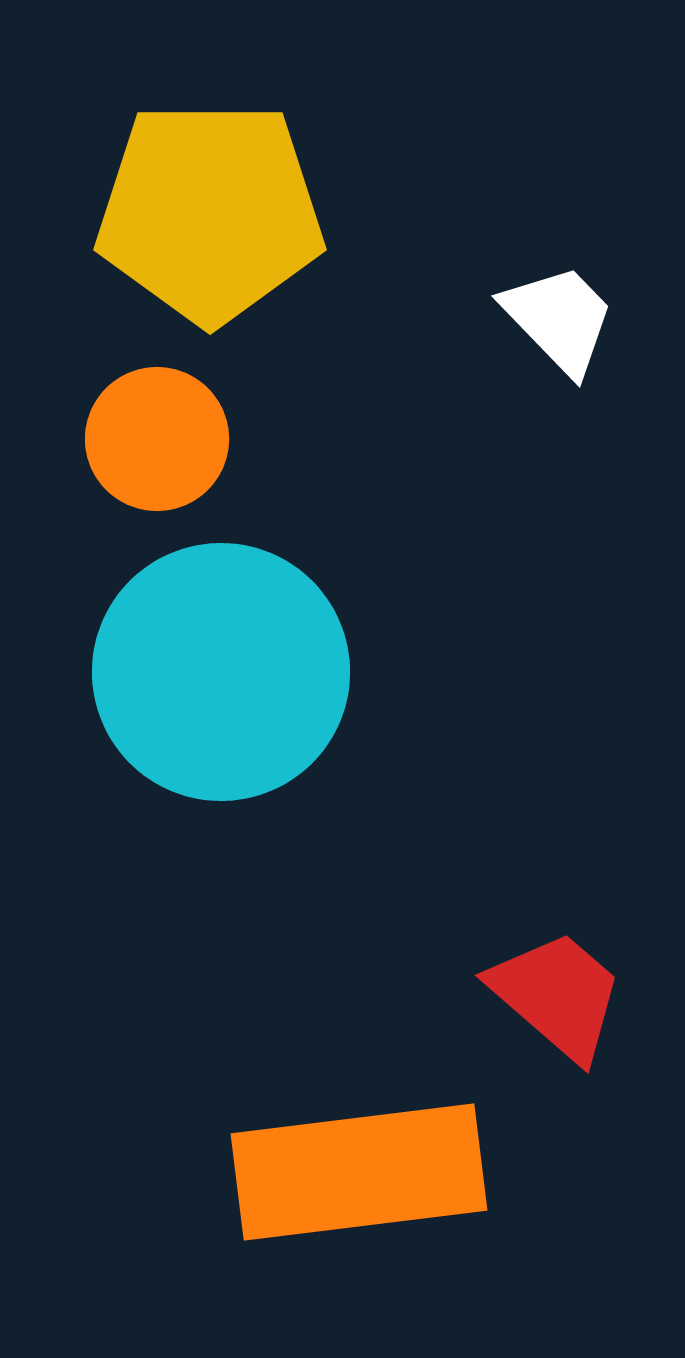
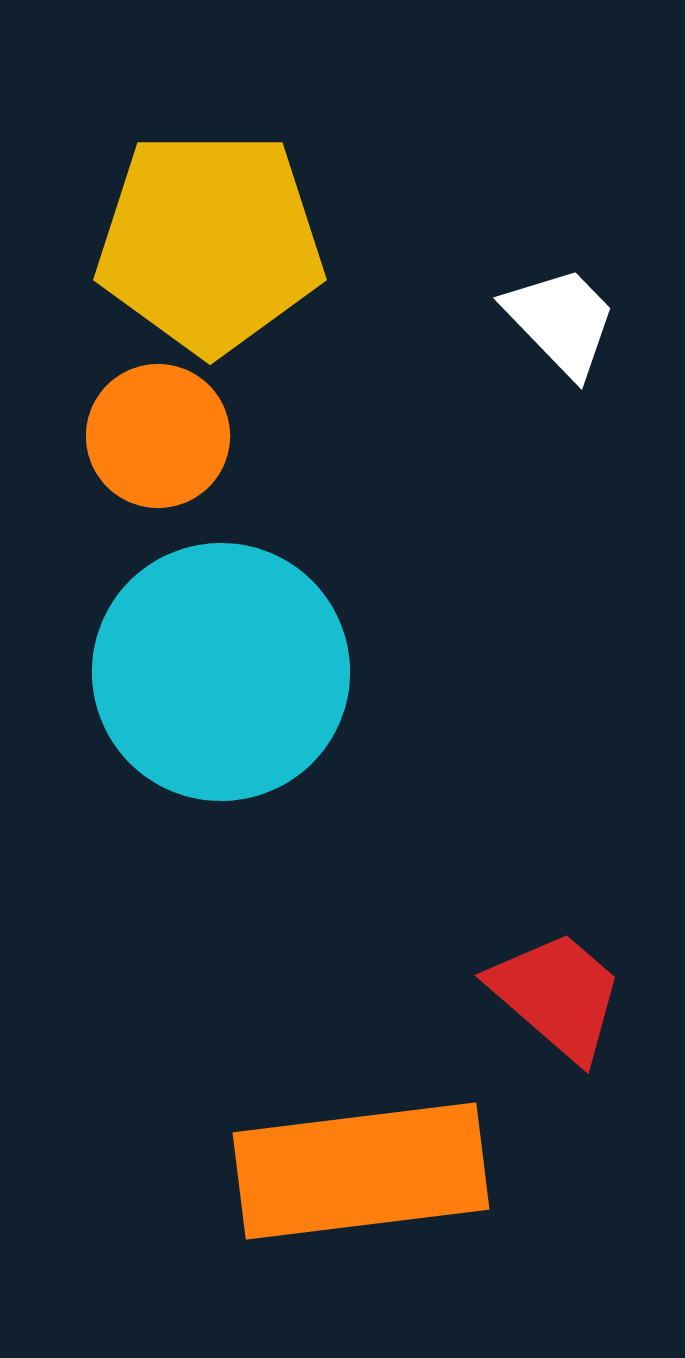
yellow pentagon: moved 30 px down
white trapezoid: moved 2 px right, 2 px down
orange circle: moved 1 px right, 3 px up
orange rectangle: moved 2 px right, 1 px up
